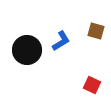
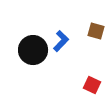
blue L-shape: rotated 15 degrees counterclockwise
black circle: moved 6 px right
